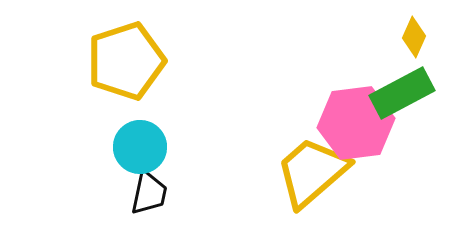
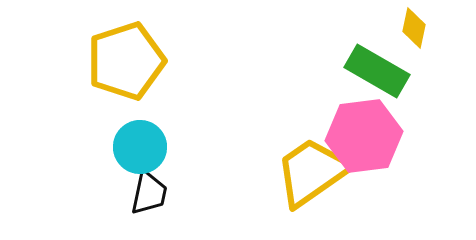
yellow diamond: moved 9 px up; rotated 12 degrees counterclockwise
green rectangle: moved 25 px left, 22 px up; rotated 58 degrees clockwise
pink hexagon: moved 8 px right, 13 px down
yellow trapezoid: rotated 6 degrees clockwise
